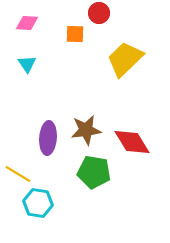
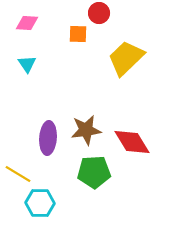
orange square: moved 3 px right
yellow trapezoid: moved 1 px right, 1 px up
green pentagon: rotated 12 degrees counterclockwise
cyan hexagon: moved 2 px right; rotated 8 degrees counterclockwise
